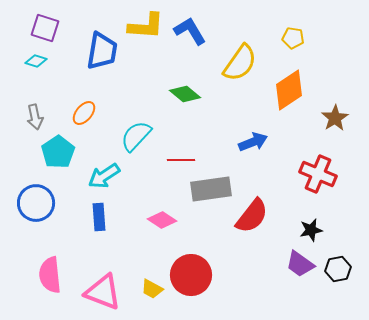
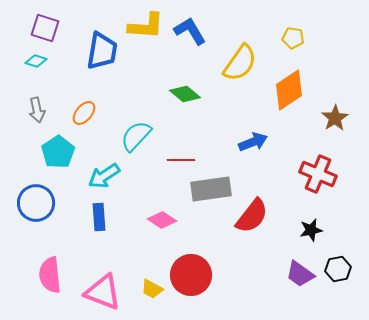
gray arrow: moved 2 px right, 7 px up
purple trapezoid: moved 10 px down
